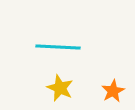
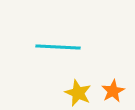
yellow star: moved 18 px right, 5 px down
